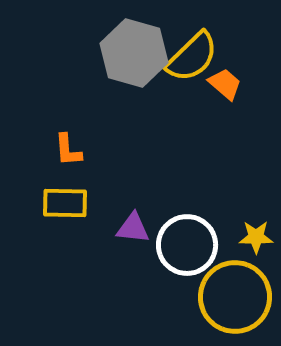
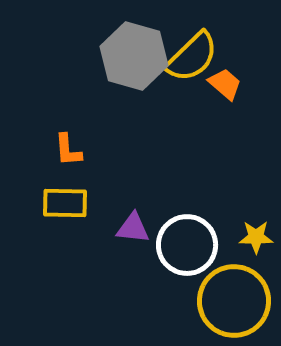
gray hexagon: moved 3 px down
yellow circle: moved 1 px left, 4 px down
